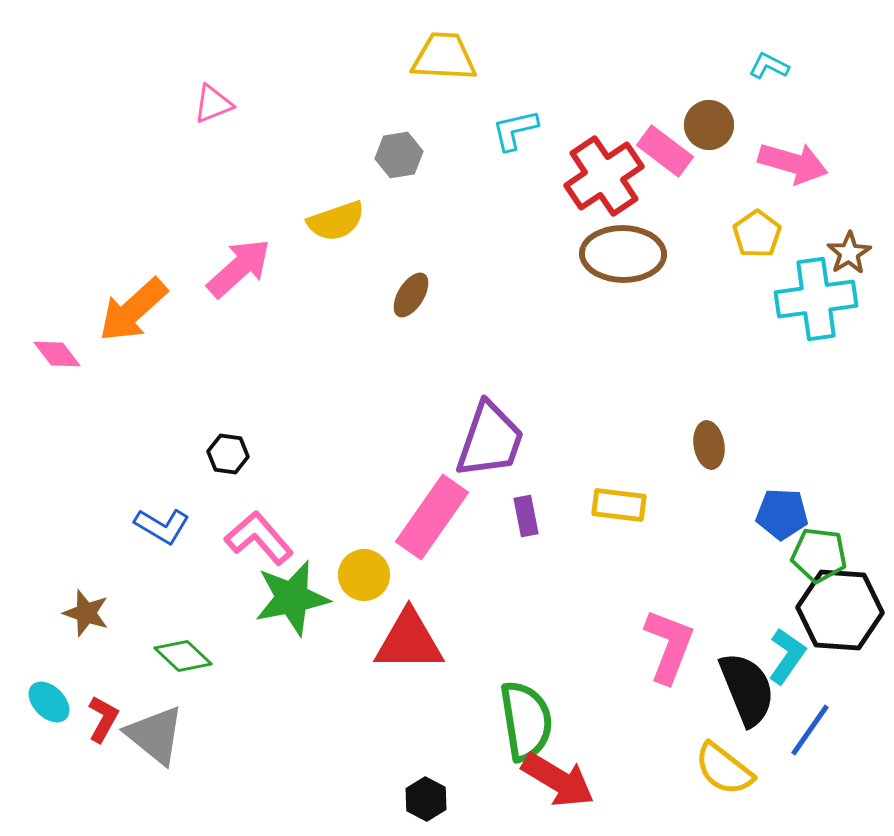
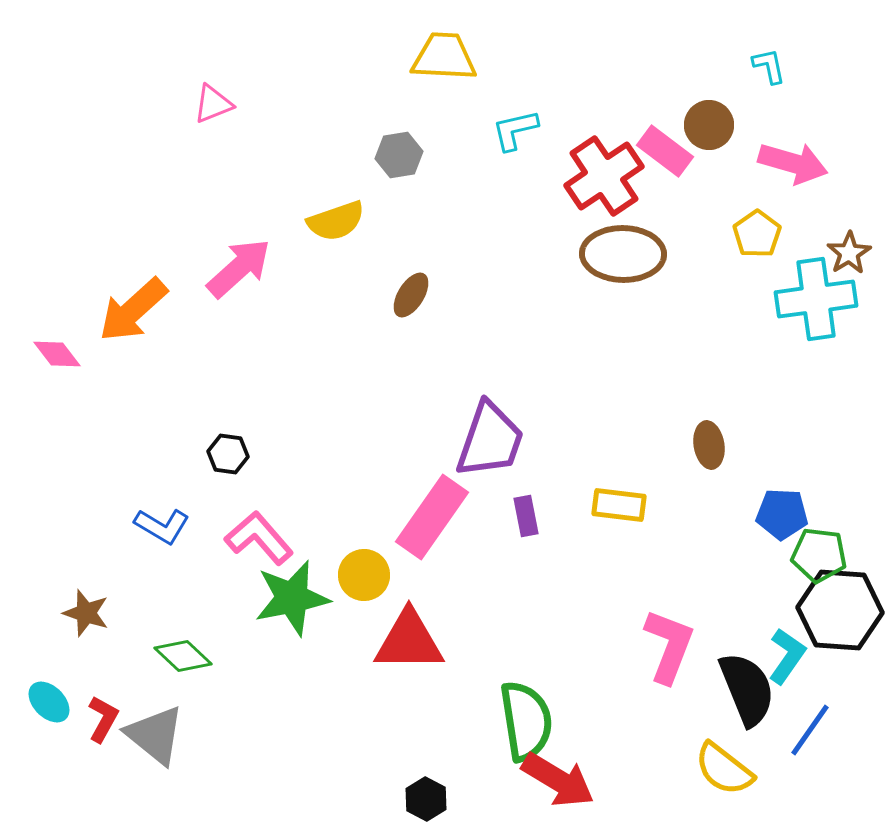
cyan L-shape at (769, 66): rotated 51 degrees clockwise
